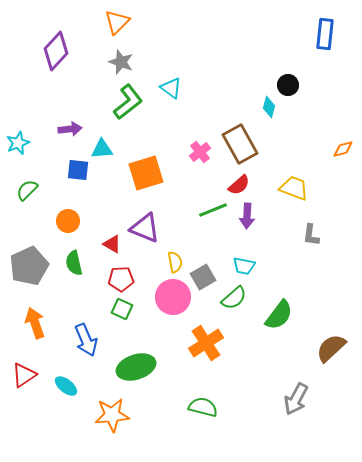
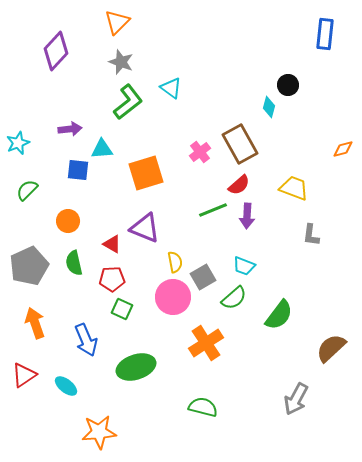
cyan trapezoid at (244, 266): rotated 10 degrees clockwise
red pentagon at (121, 279): moved 9 px left
orange star at (112, 415): moved 13 px left, 17 px down
